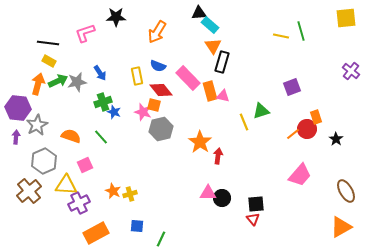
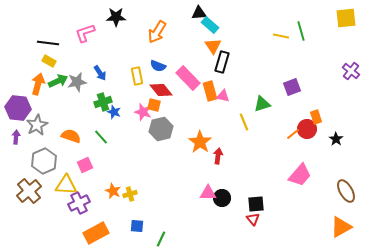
green triangle at (261, 111): moved 1 px right, 7 px up
